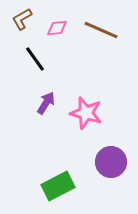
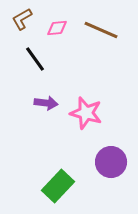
purple arrow: rotated 65 degrees clockwise
green rectangle: rotated 20 degrees counterclockwise
